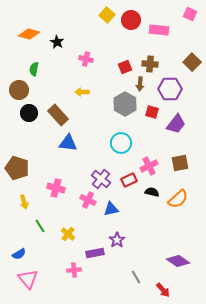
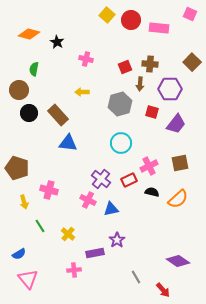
pink rectangle at (159, 30): moved 2 px up
gray hexagon at (125, 104): moved 5 px left; rotated 15 degrees clockwise
pink cross at (56, 188): moved 7 px left, 2 px down
